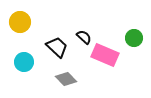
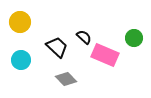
cyan circle: moved 3 px left, 2 px up
